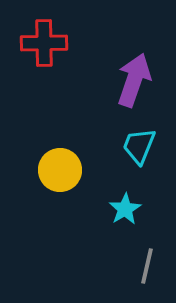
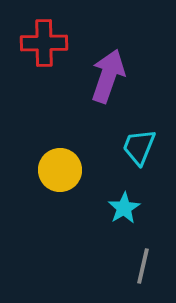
purple arrow: moved 26 px left, 4 px up
cyan trapezoid: moved 1 px down
cyan star: moved 1 px left, 1 px up
gray line: moved 4 px left
